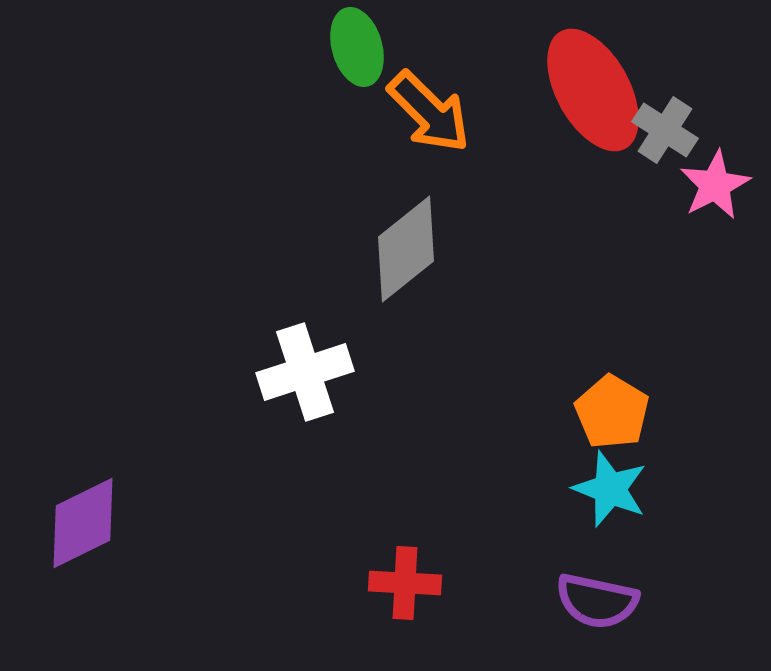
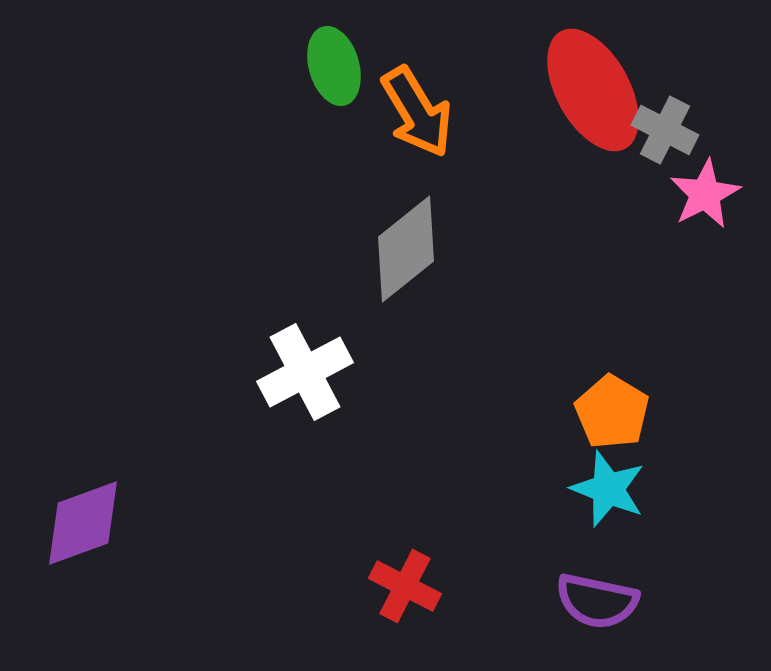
green ellipse: moved 23 px left, 19 px down
orange arrow: moved 12 px left; rotated 14 degrees clockwise
gray cross: rotated 6 degrees counterclockwise
pink star: moved 10 px left, 9 px down
white cross: rotated 10 degrees counterclockwise
cyan star: moved 2 px left
purple diamond: rotated 6 degrees clockwise
red cross: moved 3 px down; rotated 24 degrees clockwise
